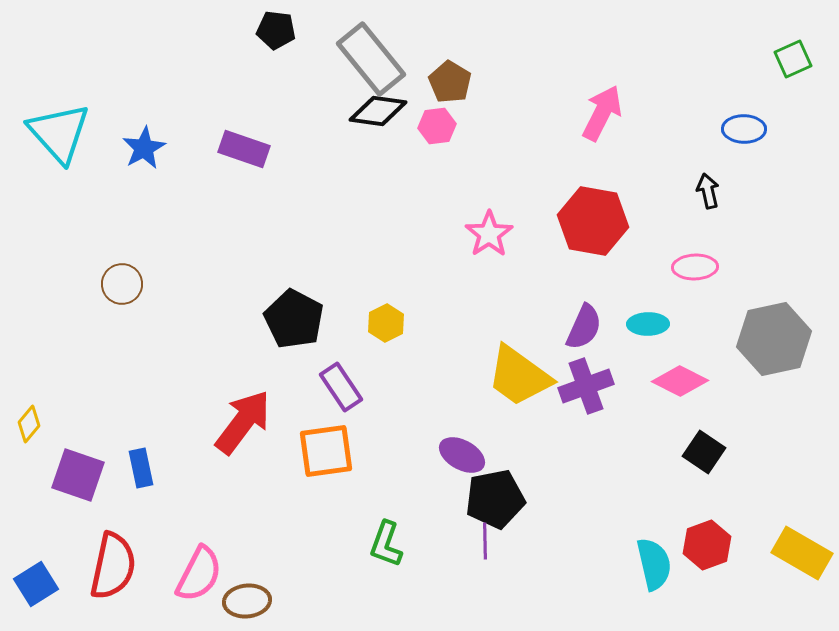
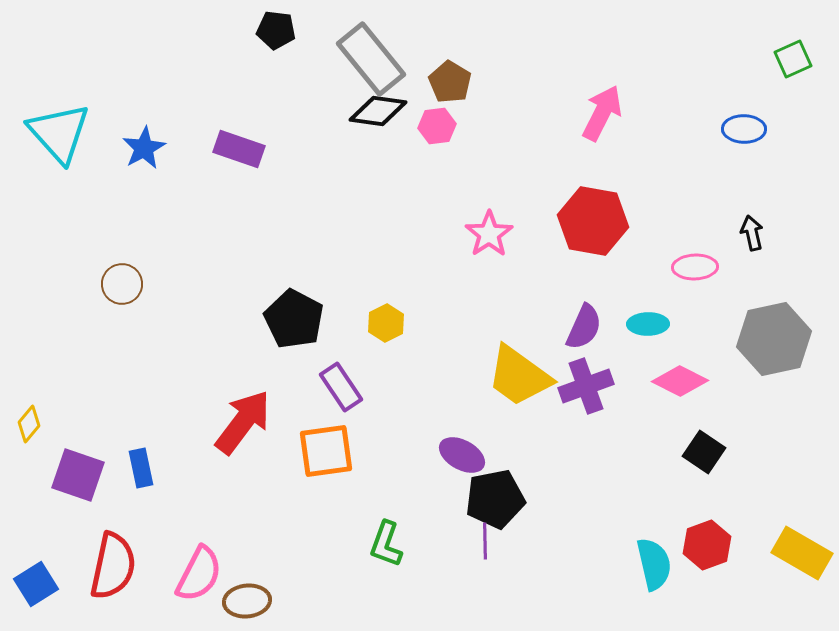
purple rectangle at (244, 149): moved 5 px left
black arrow at (708, 191): moved 44 px right, 42 px down
